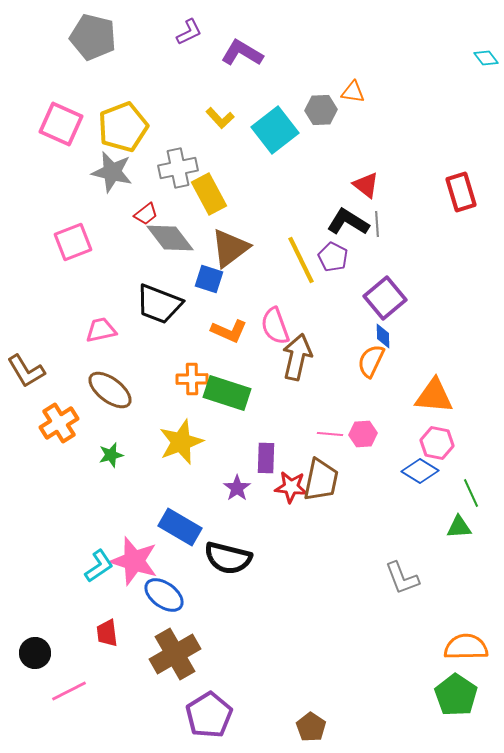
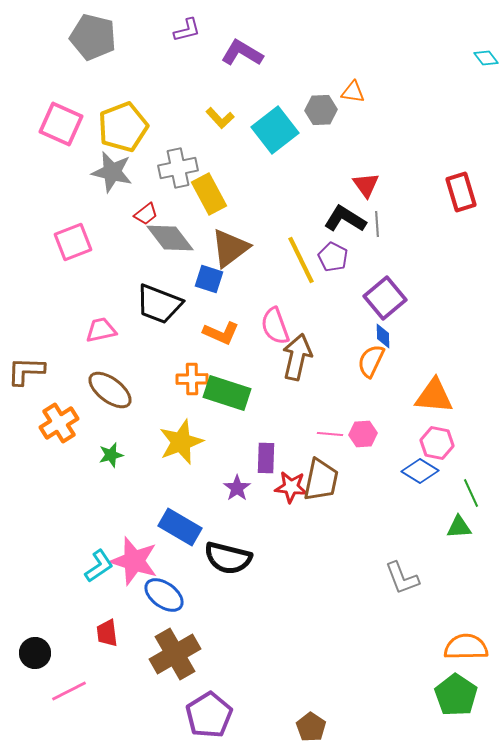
purple L-shape at (189, 32): moved 2 px left, 2 px up; rotated 12 degrees clockwise
red triangle at (366, 185): rotated 16 degrees clockwise
black L-shape at (348, 222): moved 3 px left, 3 px up
orange L-shape at (229, 331): moved 8 px left, 2 px down
brown L-shape at (26, 371): rotated 123 degrees clockwise
